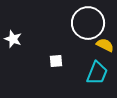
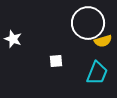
yellow semicircle: moved 2 px left, 4 px up; rotated 138 degrees clockwise
